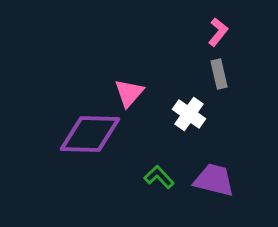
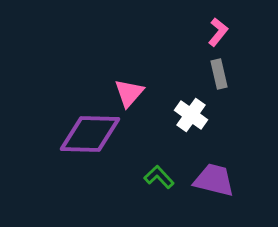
white cross: moved 2 px right, 1 px down
